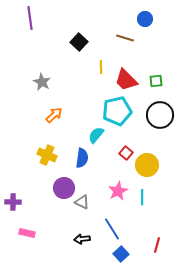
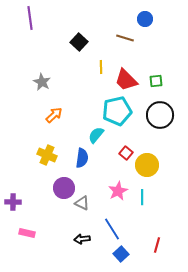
gray triangle: moved 1 px down
